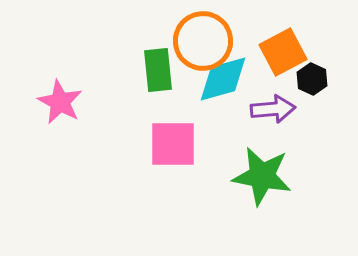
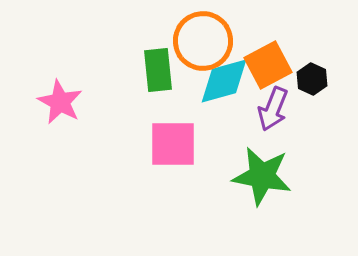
orange square: moved 15 px left, 13 px down
cyan diamond: moved 1 px right, 2 px down
purple arrow: rotated 117 degrees clockwise
